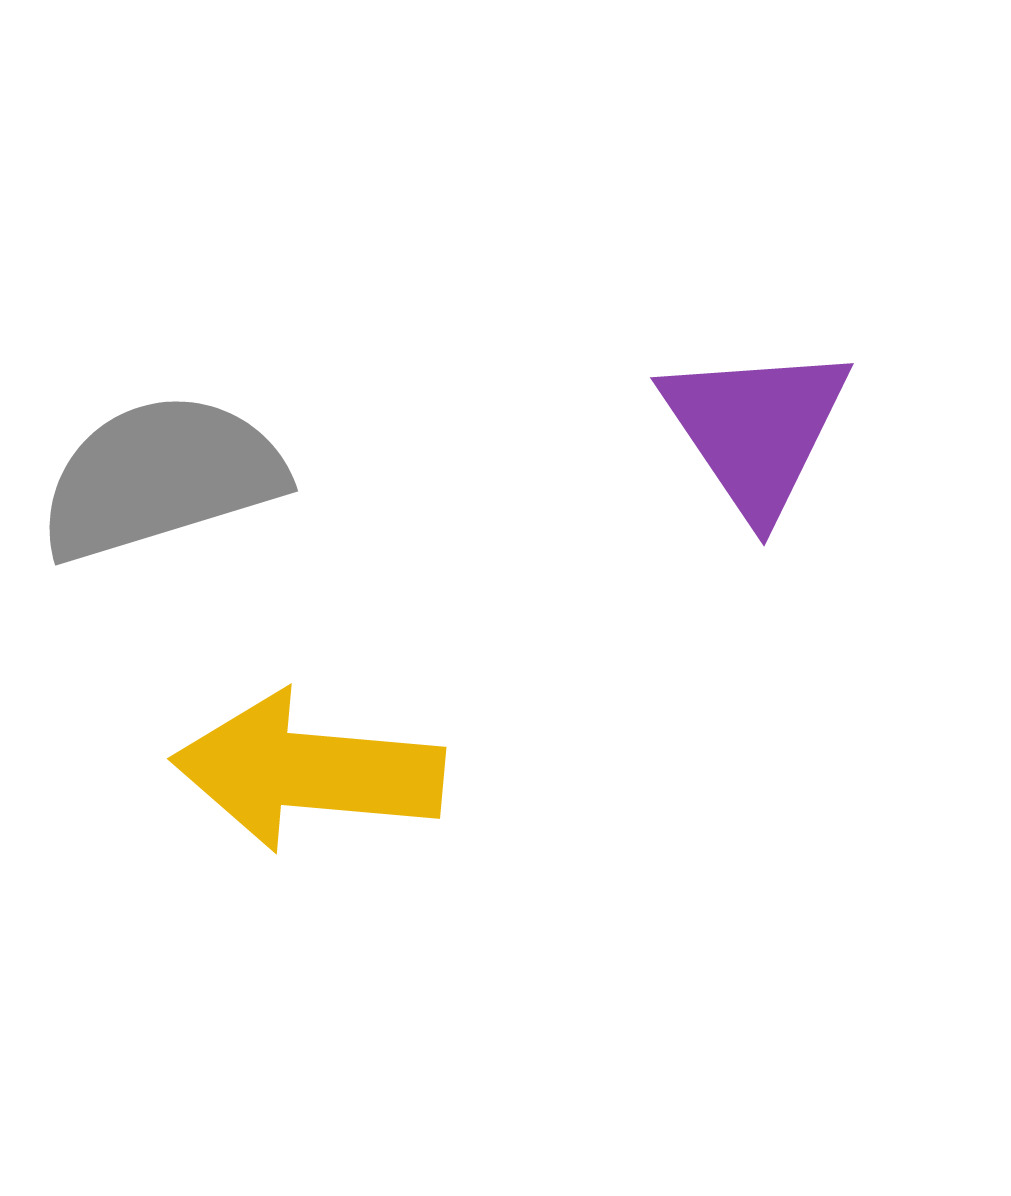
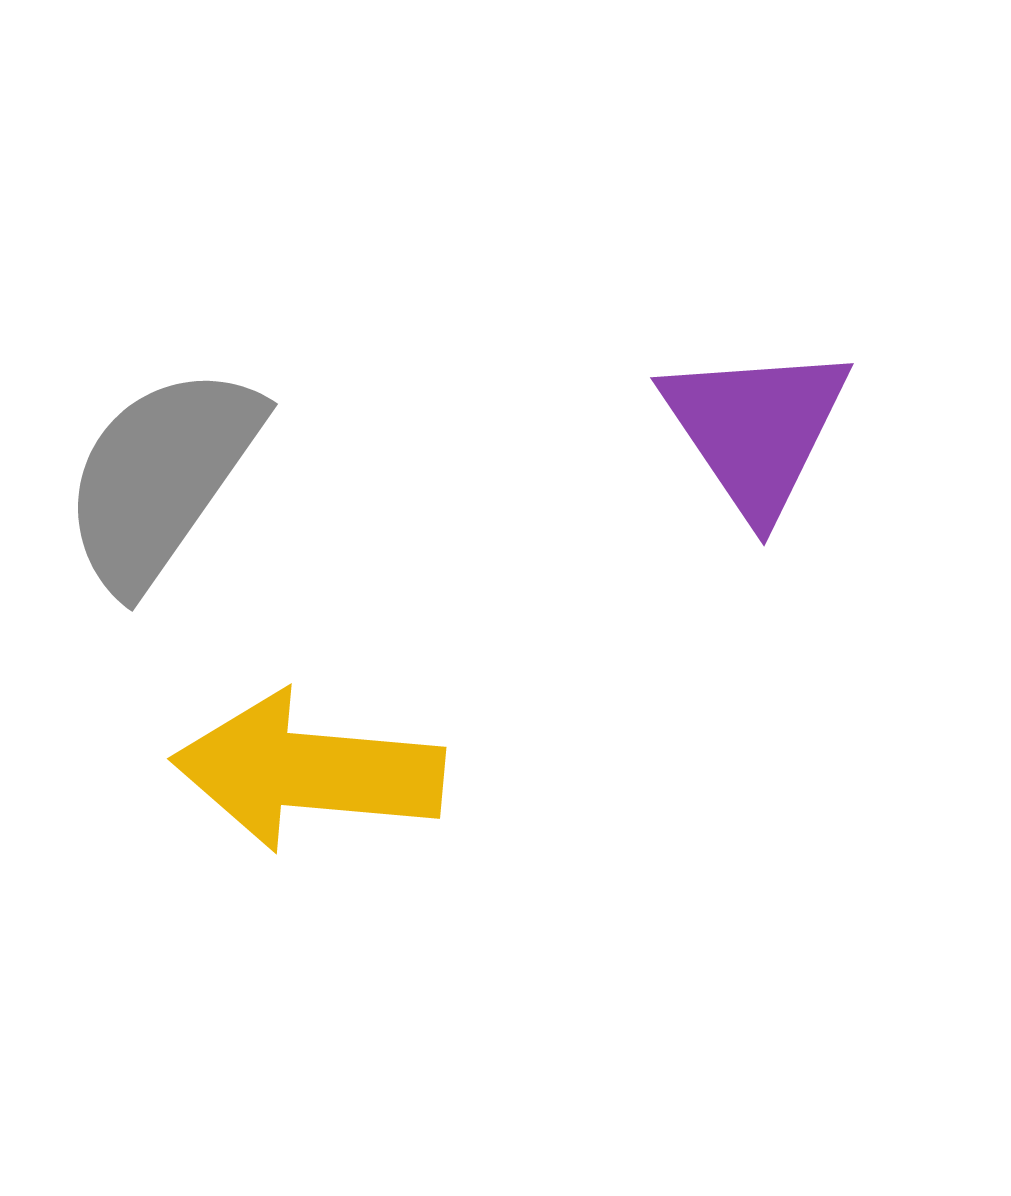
gray semicircle: rotated 38 degrees counterclockwise
